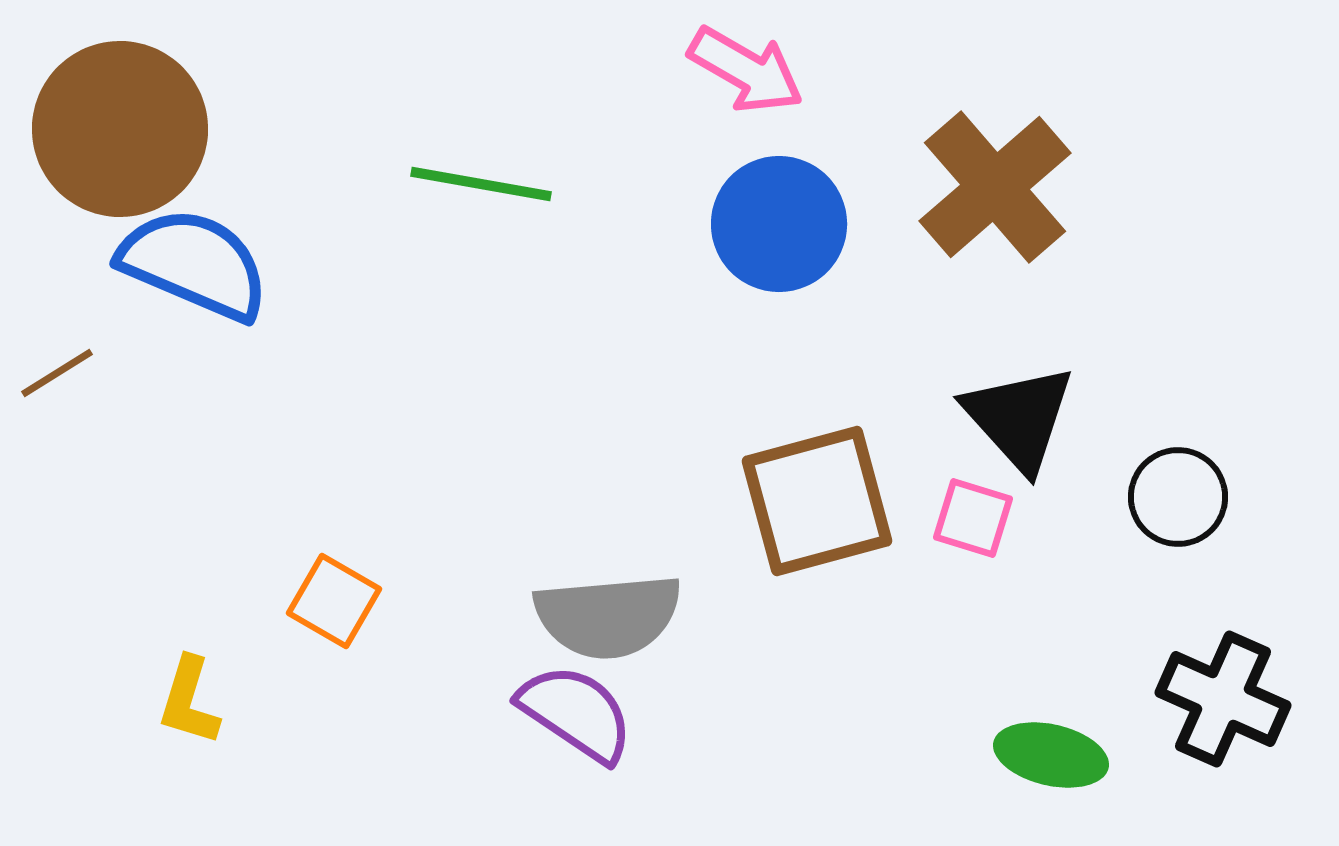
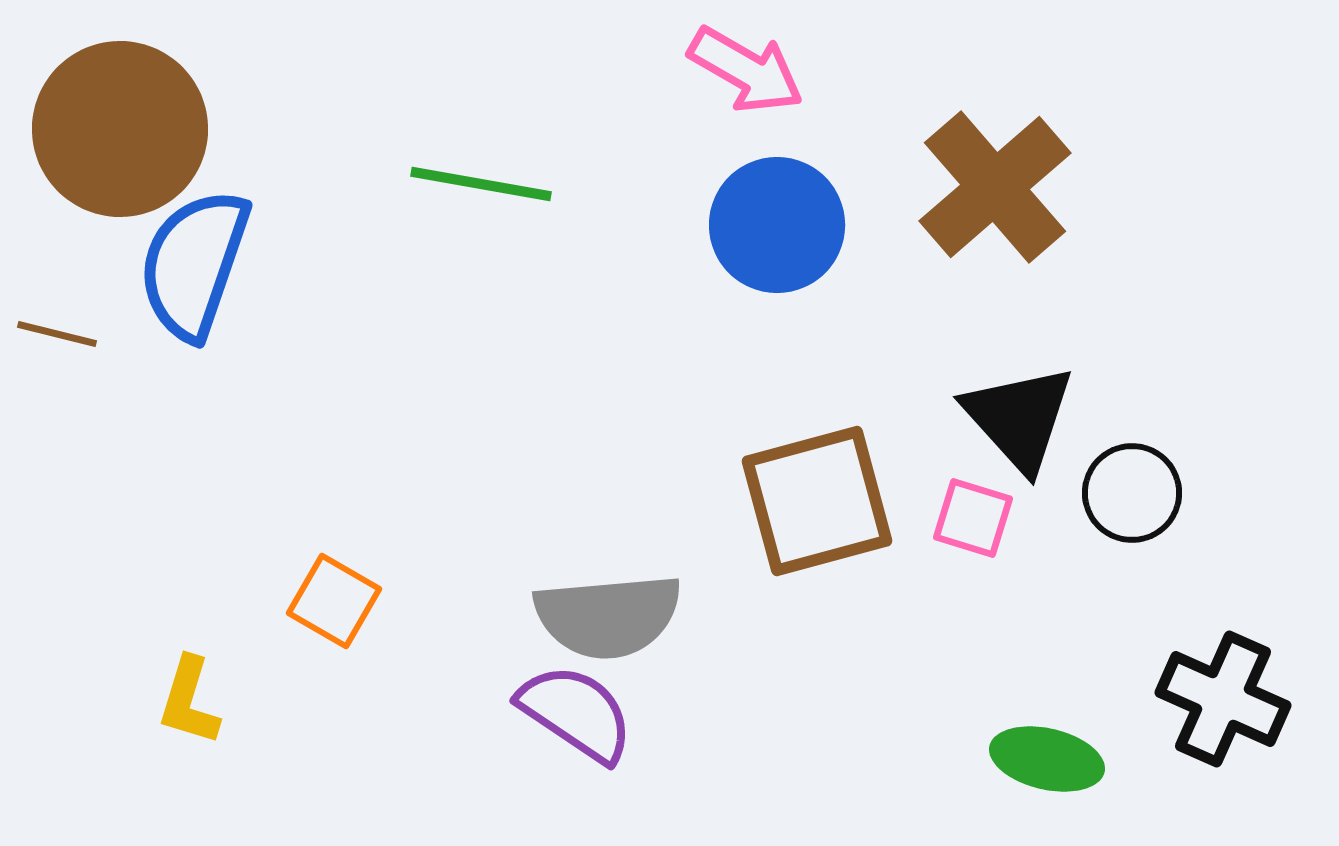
blue circle: moved 2 px left, 1 px down
blue semicircle: rotated 94 degrees counterclockwise
brown line: moved 39 px up; rotated 46 degrees clockwise
black circle: moved 46 px left, 4 px up
green ellipse: moved 4 px left, 4 px down
